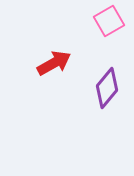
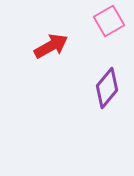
red arrow: moved 3 px left, 17 px up
